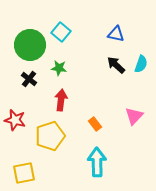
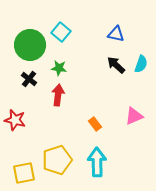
red arrow: moved 3 px left, 5 px up
pink triangle: rotated 24 degrees clockwise
yellow pentagon: moved 7 px right, 24 px down
